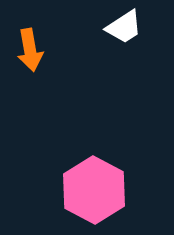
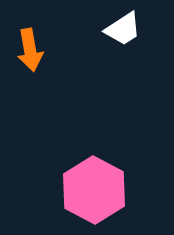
white trapezoid: moved 1 px left, 2 px down
